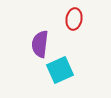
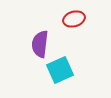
red ellipse: rotated 65 degrees clockwise
